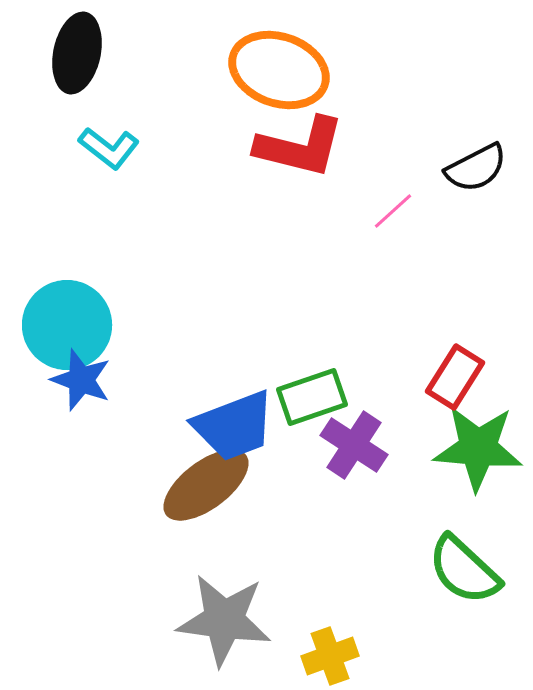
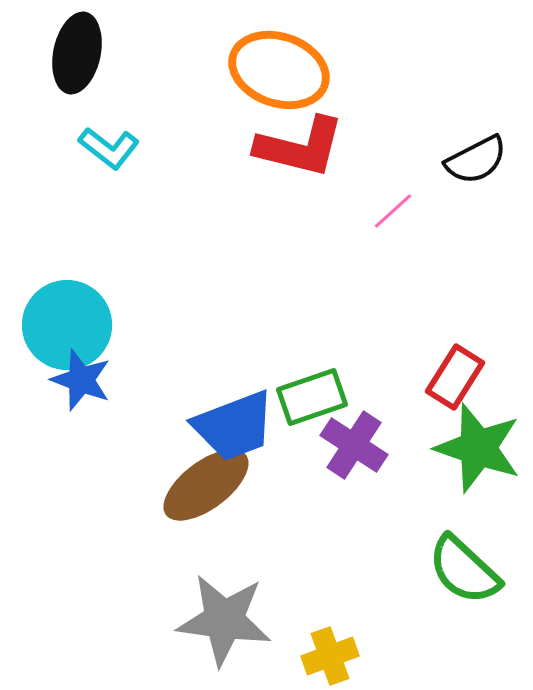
black semicircle: moved 8 px up
green star: rotated 14 degrees clockwise
